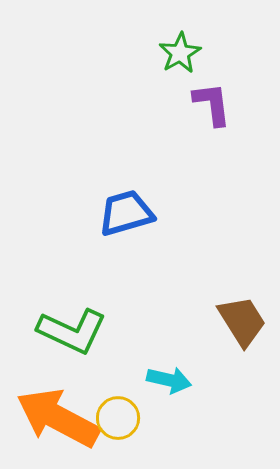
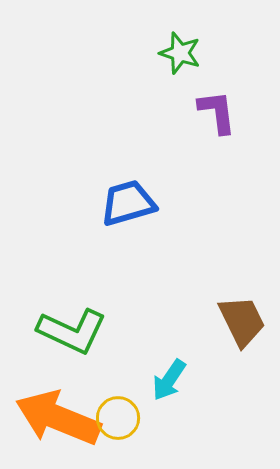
green star: rotated 24 degrees counterclockwise
purple L-shape: moved 5 px right, 8 px down
blue trapezoid: moved 2 px right, 10 px up
brown trapezoid: rotated 6 degrees clockwise
cyan arrow: rotated 111 degrees clockwise
orange arrow: rotated 6 degrees counterclockwise
